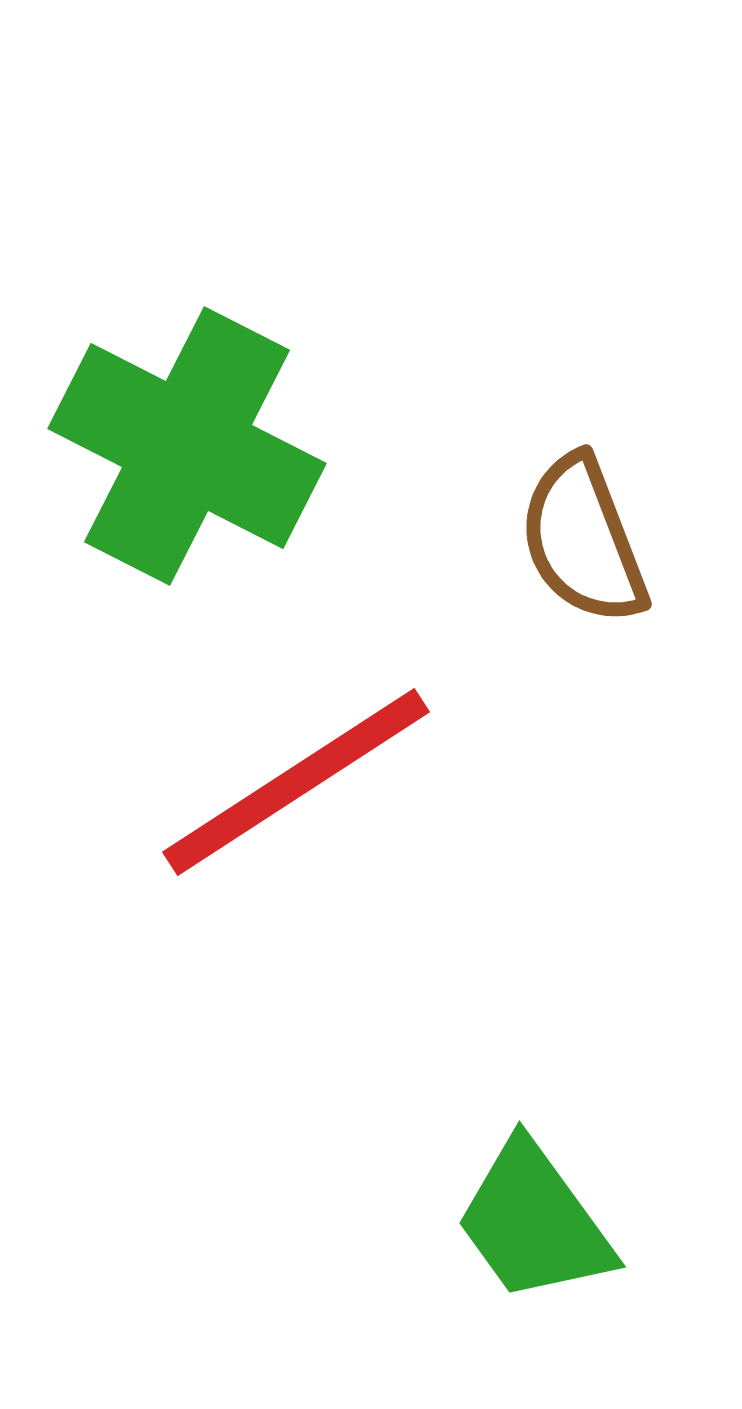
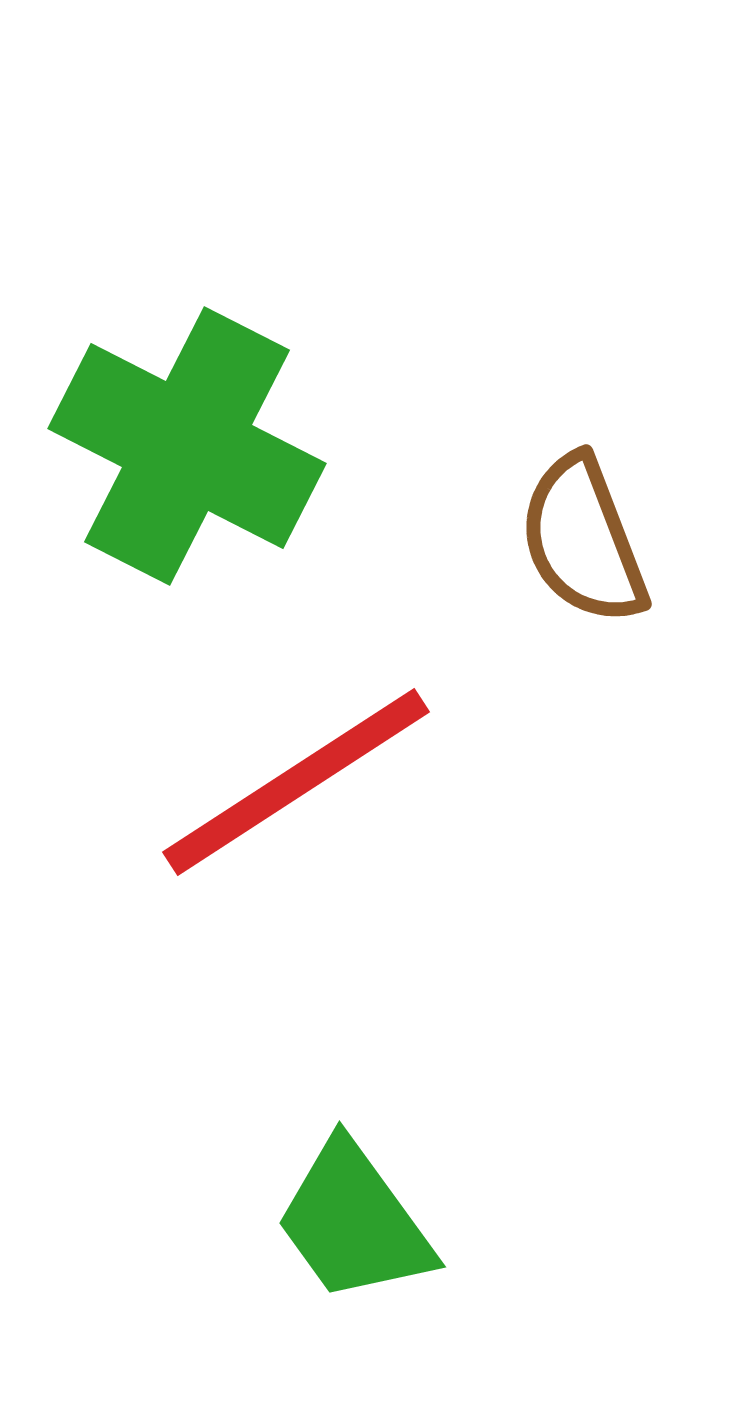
green trapezoid: moved 180 px left
